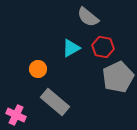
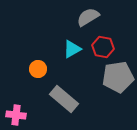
gray semicircle: rotated 110 degrees clockwise
cyan triangle: moved 1 px right, 1 px down
gray pentagon: rotated 16 degrees clockwise
gray rectangle: moved 9 px right, 3 px up
pink cross: rotated 18 degrees counterclockwise
